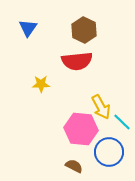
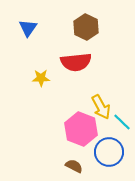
brown hexagon: moved 2 px right, 3 px up
red semicircle: moved 1 px left, 1 px down
yellow star: moved 6 px up
pink hexagon: rotated 16 degrees clockwise
